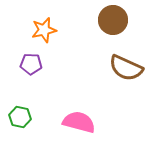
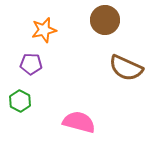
brown circle: moved 8 px left
green hexagon: moved 16 px up; rotated 15 degrees clockwise
